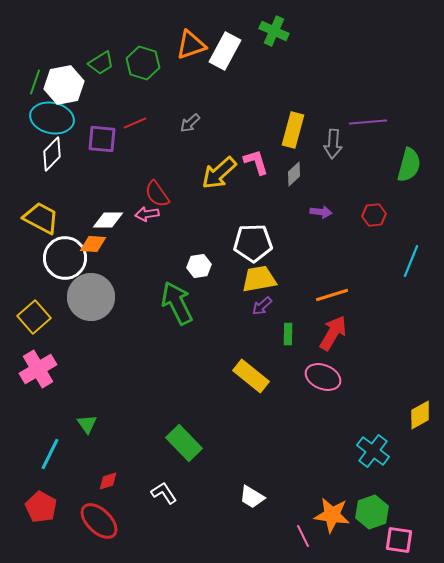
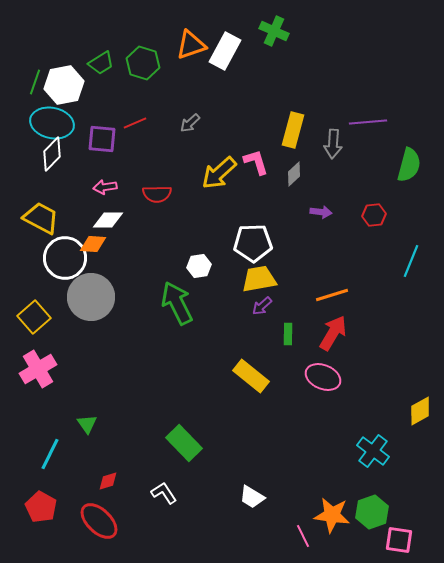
cyan ellipse at (52, 118): moved 5 px down
red semicircle at (157, 194): rotated 56 degrees counterclockwise
pink arrow at (147, 214): moved 42 px left, 27 px up
yellow diamond at (420, 415): moved 4 px up
